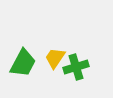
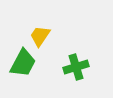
yellow trapezoid: moved 15 px left, 22 px up
